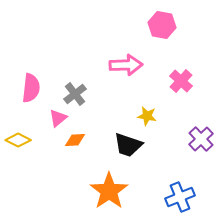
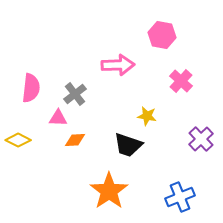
pink hexagon: moved 10 px down
pink arrow: moved 8 px left
pink triangle: rotated 42 degrees clockwise
